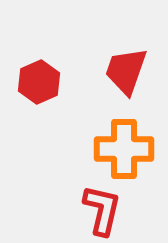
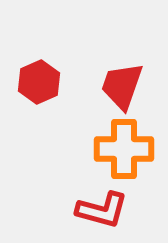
red trapezoid: moved 4 px left, 15 px down
red L-shape: rotated 92 degrees clockwise
